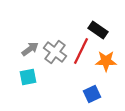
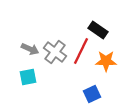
gray arrow: rotated 60 degrees clockwise
